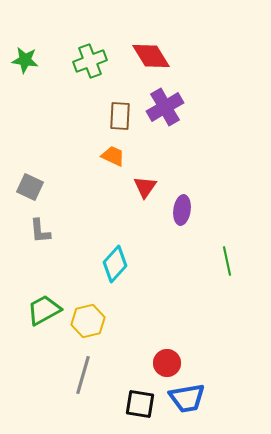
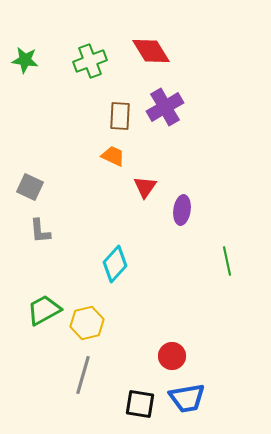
red diamond: moved 5 px up
yellow hexagon: moved 1 px left, 2 px down
red circle: moved 5 px right, 7 px up
